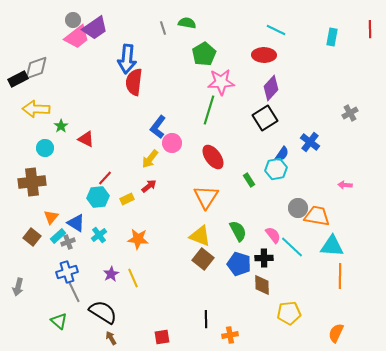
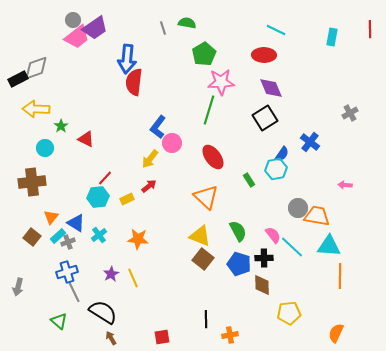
purple diamond at (271, 88): rotated 65 degrees counterclockwise
orange triangle at (206, 197): rotated 20 degrees counterclockwise
cyan triangle at (332, 246): moved 3 px left
